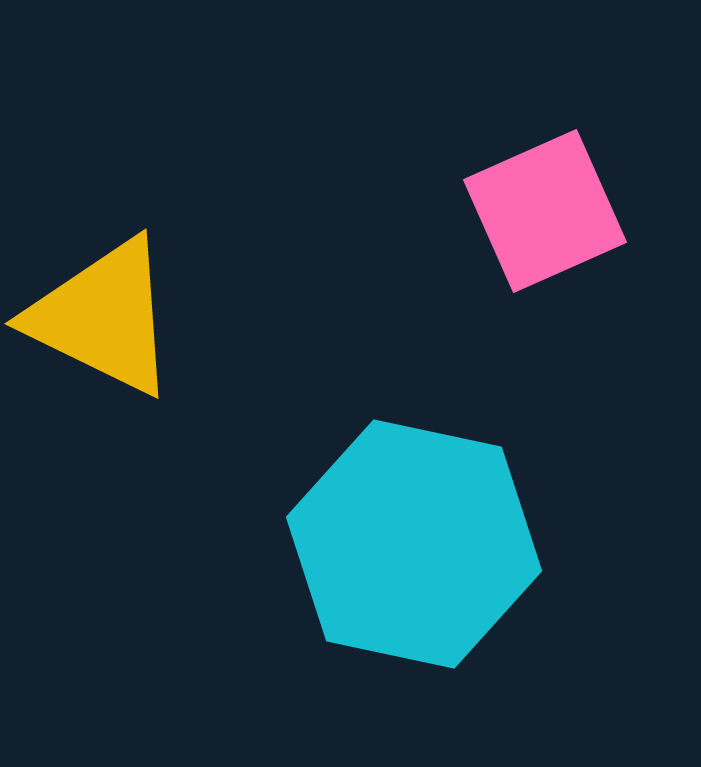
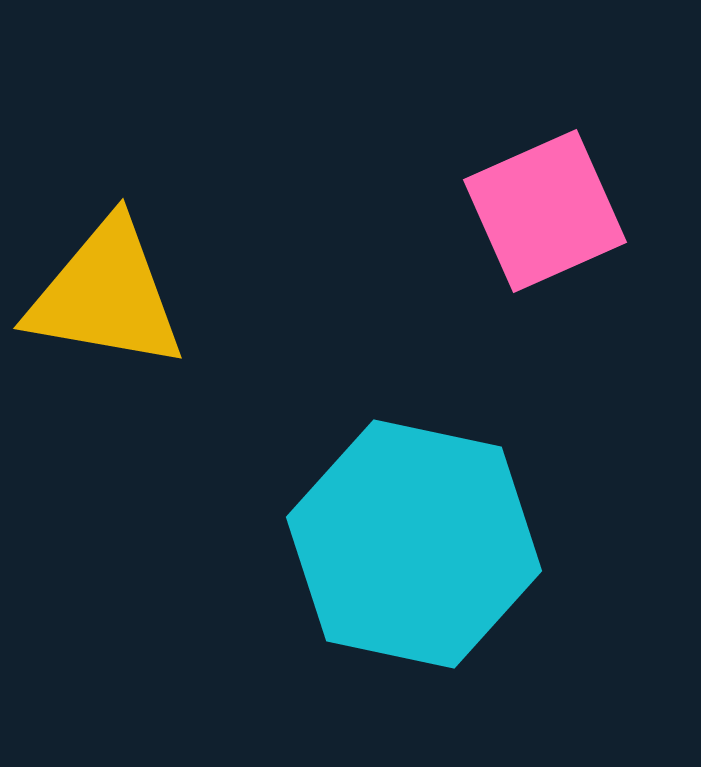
yellow triangle: moved 3 px right, 22 px up; rotated 16 degrees counterclockwise
